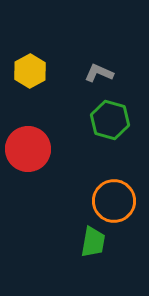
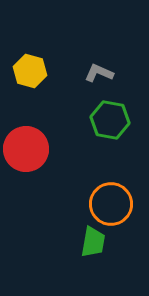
yellow hexagon: rotated 16 degrees counterclockwise
green hexagon: rotated 6 degrees counterclockwise
red circle: moved 2 px left
orange circle: moved 3 px left, 3 px down
